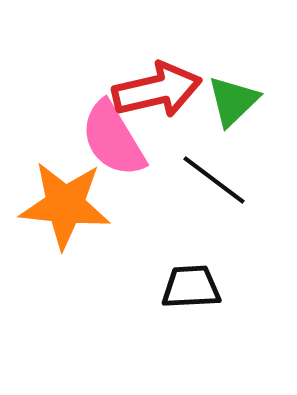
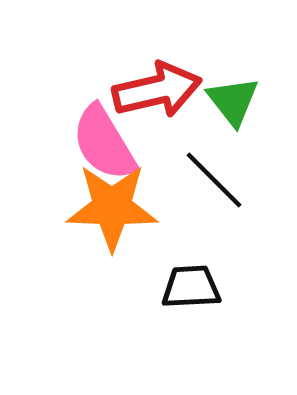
green triangle: rotated 24 degrees counterclockwise
pink semicircle: moved 9 px left, 4 px down
black line: rotated 8 degrees clockwise
orange star: moved 47 px right, 2 px down; rotated 4 degrees counterclockwise
